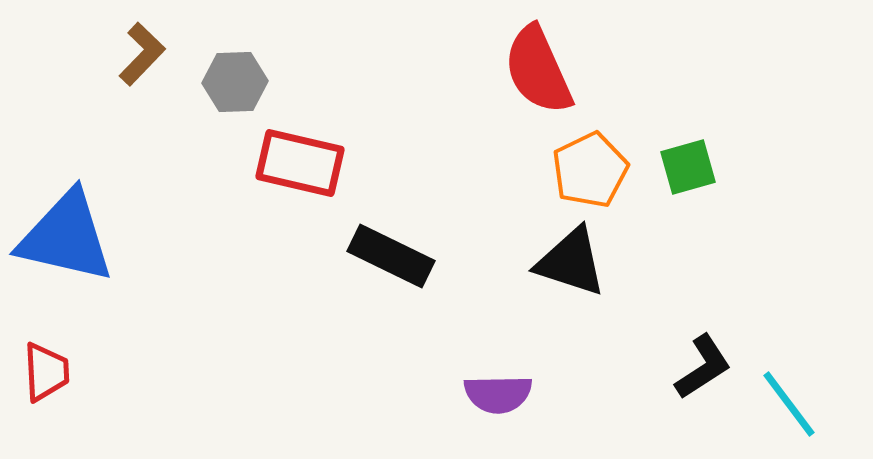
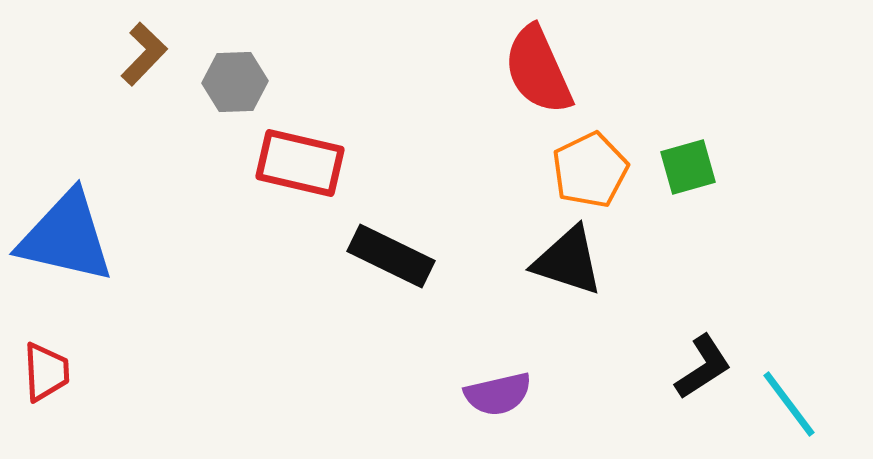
brown L-shape: moved 2 px right
black triangle: moved 3 px left, 1 px up
purple semicircle: rotated 12 degrees counterclockwise
